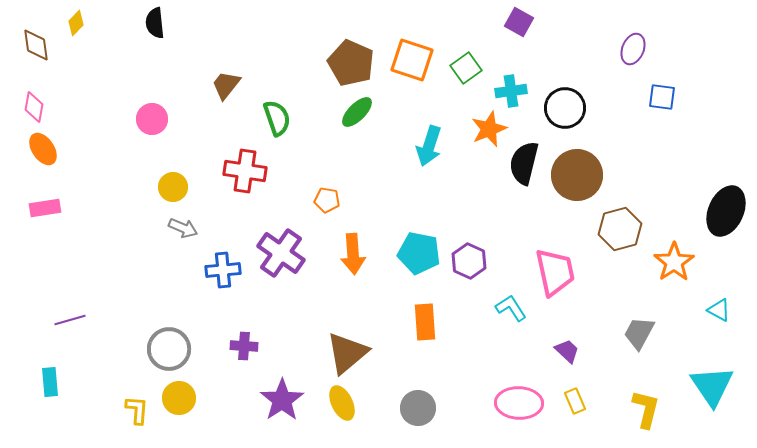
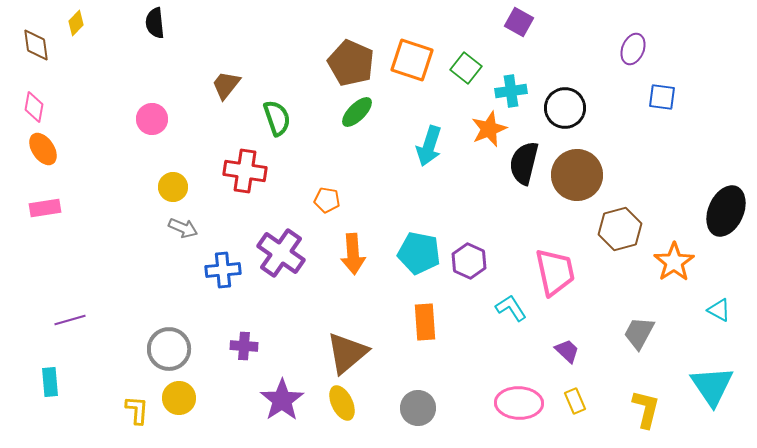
green square at (466, 68): rotated 16 degrees counterclockwise
